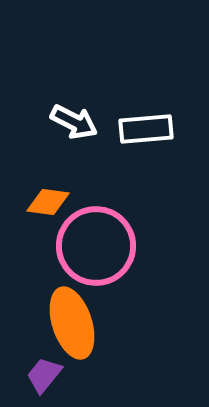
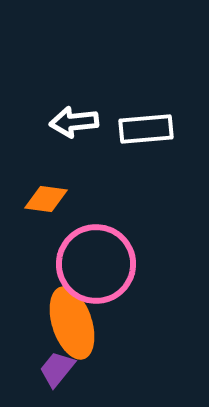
white arrow: rotated 147 degrees clockwise
orange diamond: moved 2 px left, 3 px up
pink circle: moved 18 px down
purple trapezoid: moved 13 px right, 6 px up
